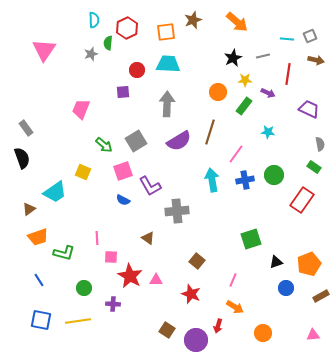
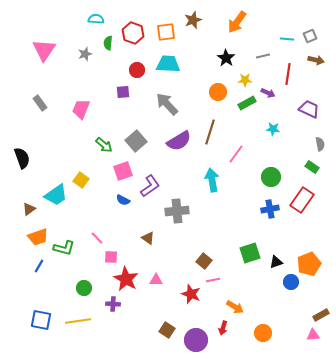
cyan semicircle at (94, 20): moved 2 px right, 1 px up; rotated 84 degrees counterclockwise
orange arrow at (237, 22): rotated 85 degrees clockwise
red hexagon at (127, 28): moved 6 px right, 5 px down; rotated 15 degrees counterclockwise
gray star at (91, 54): moved 6 px left
black star at (233, 58): moved 7 px left; rotated 12 degrees counterclockwise
gray arrow at (167, 104): rotated 45 degrees counterclockwise
green rectangle at (244, 106): moved 3 px right, 3 px up; rotated 24 degrees clockwise
gray rectangle at (26, 128): moved 14 px right, 25 px up
cyan star at (268, 132): moved 5 px right, 3 px up
gray square at (136, 141): rotated 10 degrees counterclockwise
green rectangle at (314, 167): moved 2 px left
yellow square at (83, 172): moved 2 px left, 8 px down; rotated 14 degrees clockwise
green circle at (274, 175): moved 3 px left, 2 px down
blue cross at (245, 180): moved 25 px right, 29 px down
purple L-shape at (150, 186): rotated 95 degrees counterclockwise
cyan trapezoid at (55, 192): moved 1 px right, 3 px down
pink line at (97, 238): rotated 40 degrees counterclockwise
green square at (251, 239): moved 1 px left, 14 px down
green L-shape at (64, 253): moved 5 px up
brown square at (197, 261): moved 7 px right
red star at (130, 276): moved 4 px left, 3 px down
blue line at (39, 280): moved 14 px up; rotated 64 degrees clockwise
pink line at (233, 280): moved 20 px left; rotated 56 degrees clockwise
blue circle at (286, 288): moved 5 px right, 6 px up
brown rectangle at (321, 296): moved 19 px down
red arrow at (218, 326): moved 5 px right, 2 px down
